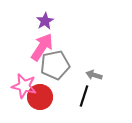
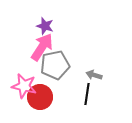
purple star: moved 5 px down; rotated 24 degrees counterclockwise
black line: moved 3 px right, 2 px up; rotated 10 degrees counterclockwise
